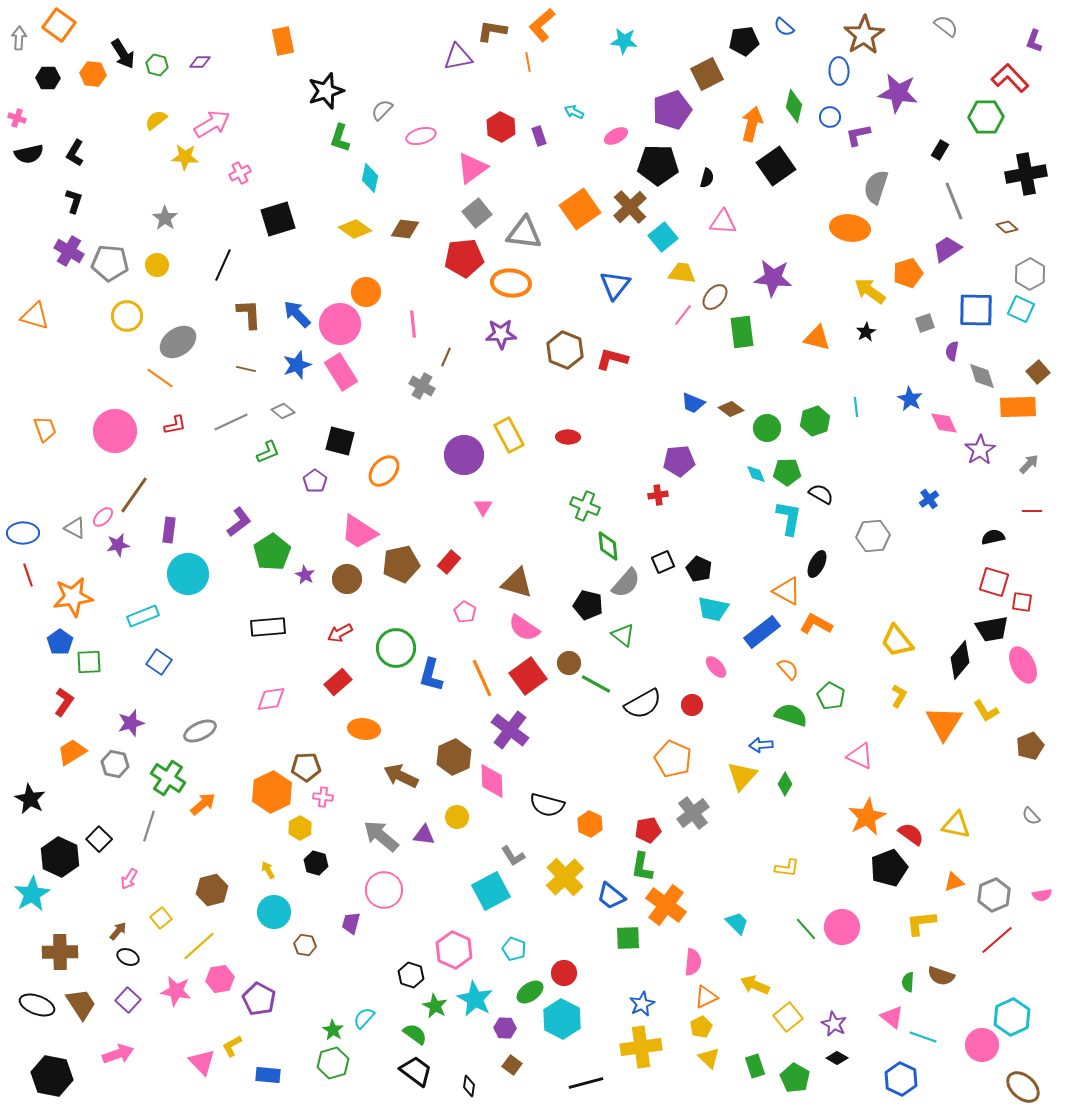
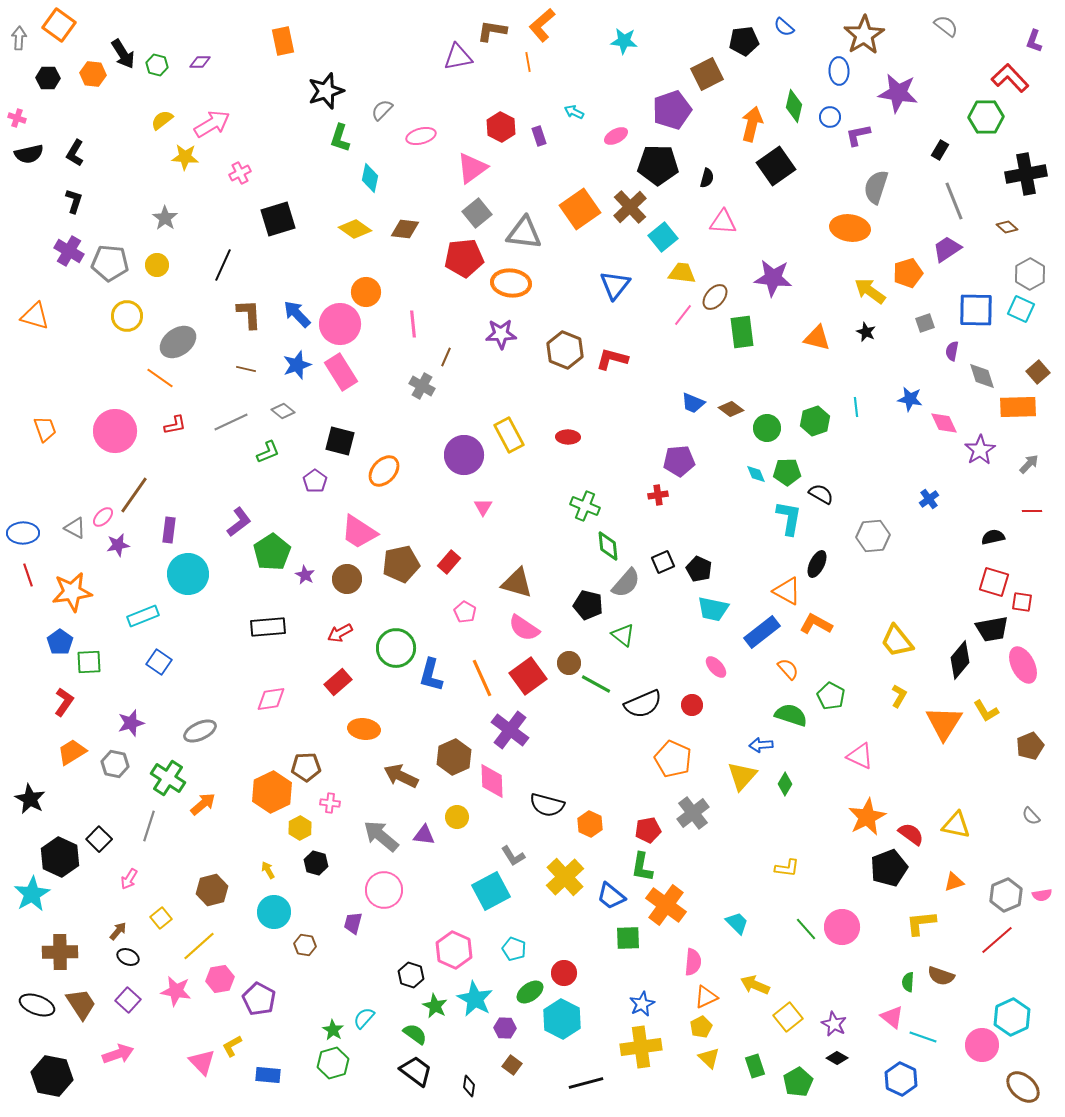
yellow semicircle at (156, 120): moved 6 px right
black star at (866, 332): rotated 18 degrees counterclockwise
blue star at (910, 399): rotated 20 degrees counterclockwise
orange star at (73, 597): moved 1 px left, 5 px up
black semicircle at (643, 704): rotated 6 degrees clockwise
pink cross at (323, 797): moved 7 px right, 6 px down
gray hexagon at (994, 895): moved 12 px right
purple trapezoid at (351, 923): moved 2 px right
green pentagon at (795, 1078): moved 3 px right, 4 px down; rotated 12 degrees clockwise
